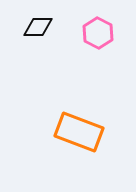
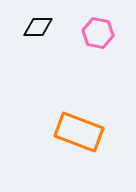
pink hexagon: rotated 16 degrees counterclockwise
